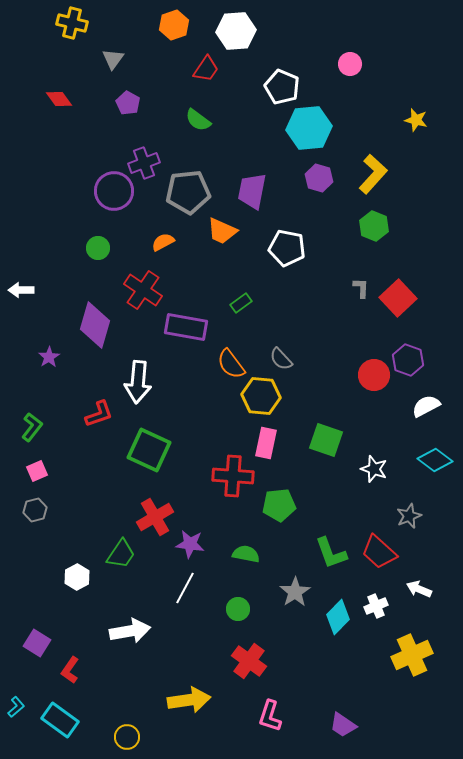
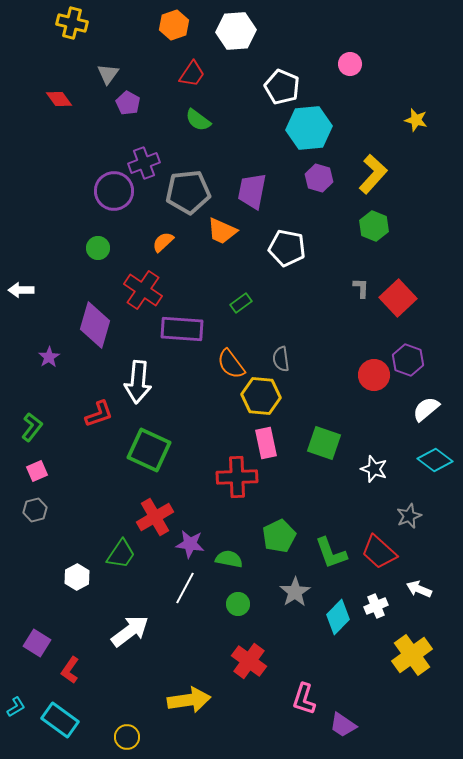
gray triangle at (113, 59): moved 5 px left, 15 px down
red trapezoid at (206, 69): moved 14 px left, 5 px down
orange semicircle at (163, 242): rotated 15 degrees counterclockwise
purple rectangle at (186, 327): moved 4 px left, 2 px down; rotated 6 degrees counterclockwise
gray semicircle at (281, 359): rotated 35 degrees clockwise
white semicircle at (426, 406): moved 3 px down; rotated 12 degrees counterclockwise
green square at (326, 440): moved 2 px left, 3 px down
pink rectangle at (266, 443): rotated 24 degrees counterclockwise
red cross at (233, 476): moved 4 px right, 1 px down; rotated 6 degrees counterclockwise
green pentagon at (279, 505): moved 31 px down; rotated 20 degrees counterclockwise
green semicircle at (246, 554): moved 17 px left, 5 px down
green circle at (238, 609): moved 5 px up
white arrow at (130, 631): rotated 27 degrees counterclockwise
yellow cross at (412, 655): rotated 12 degrees counterclockwise
cyan L-shape at (16, 707): rotated 10 degrees clockwise
pink L-shape at (270, 716): moved 34 px right, 17 px up
